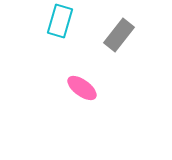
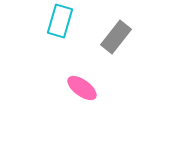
gray rectangle: moved 3 px left, 2 px down
